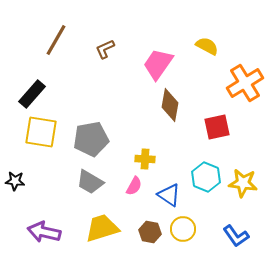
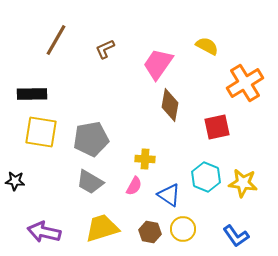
black rectangle: rotated 48 degrees clockwise
